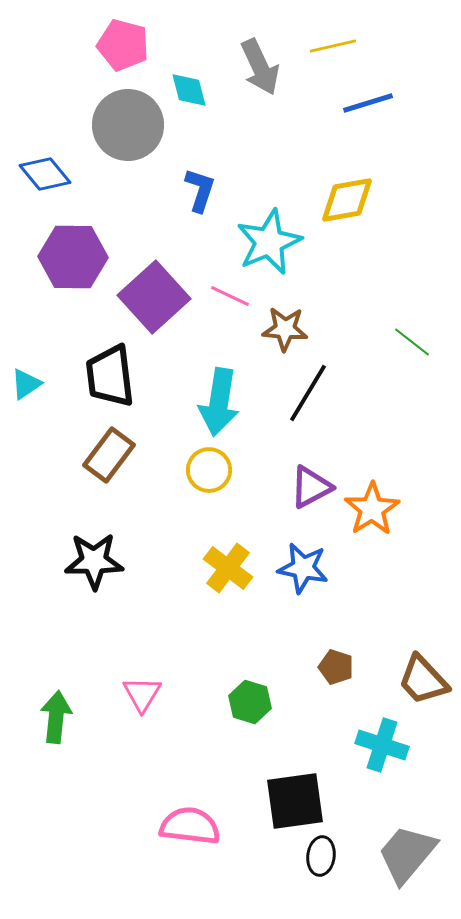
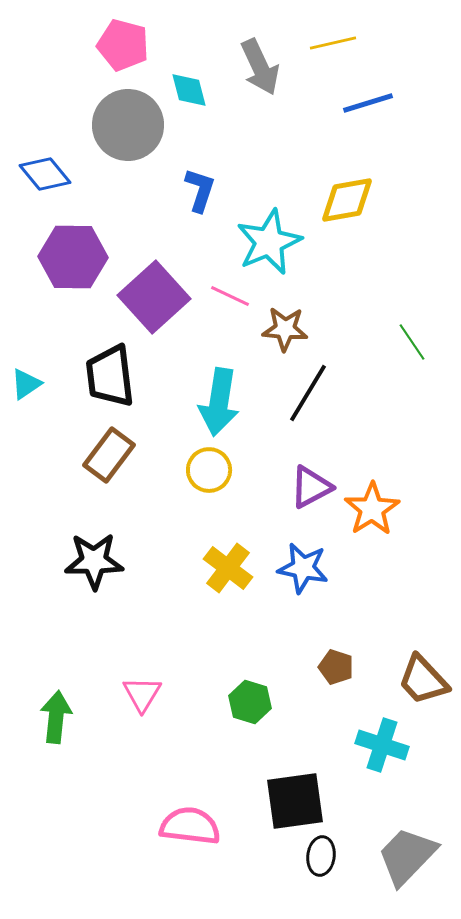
yellow line: moved 3 px up
green line: rotated 18 degrees clockwise
gray trapezoid: moved 2 px down; rotated 4 degrees clockwise
